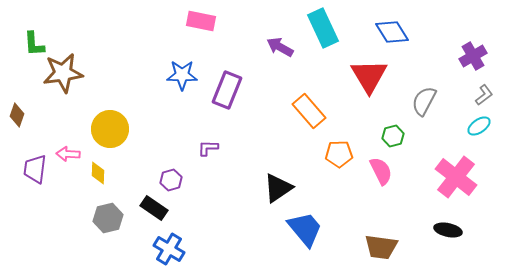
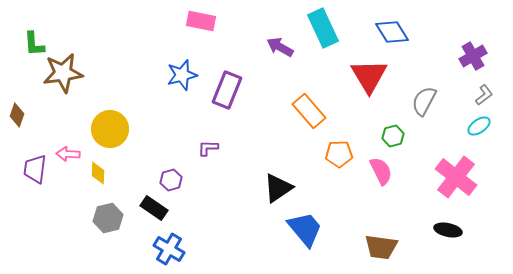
blue star: rotated 16 degrees counterclockwise
